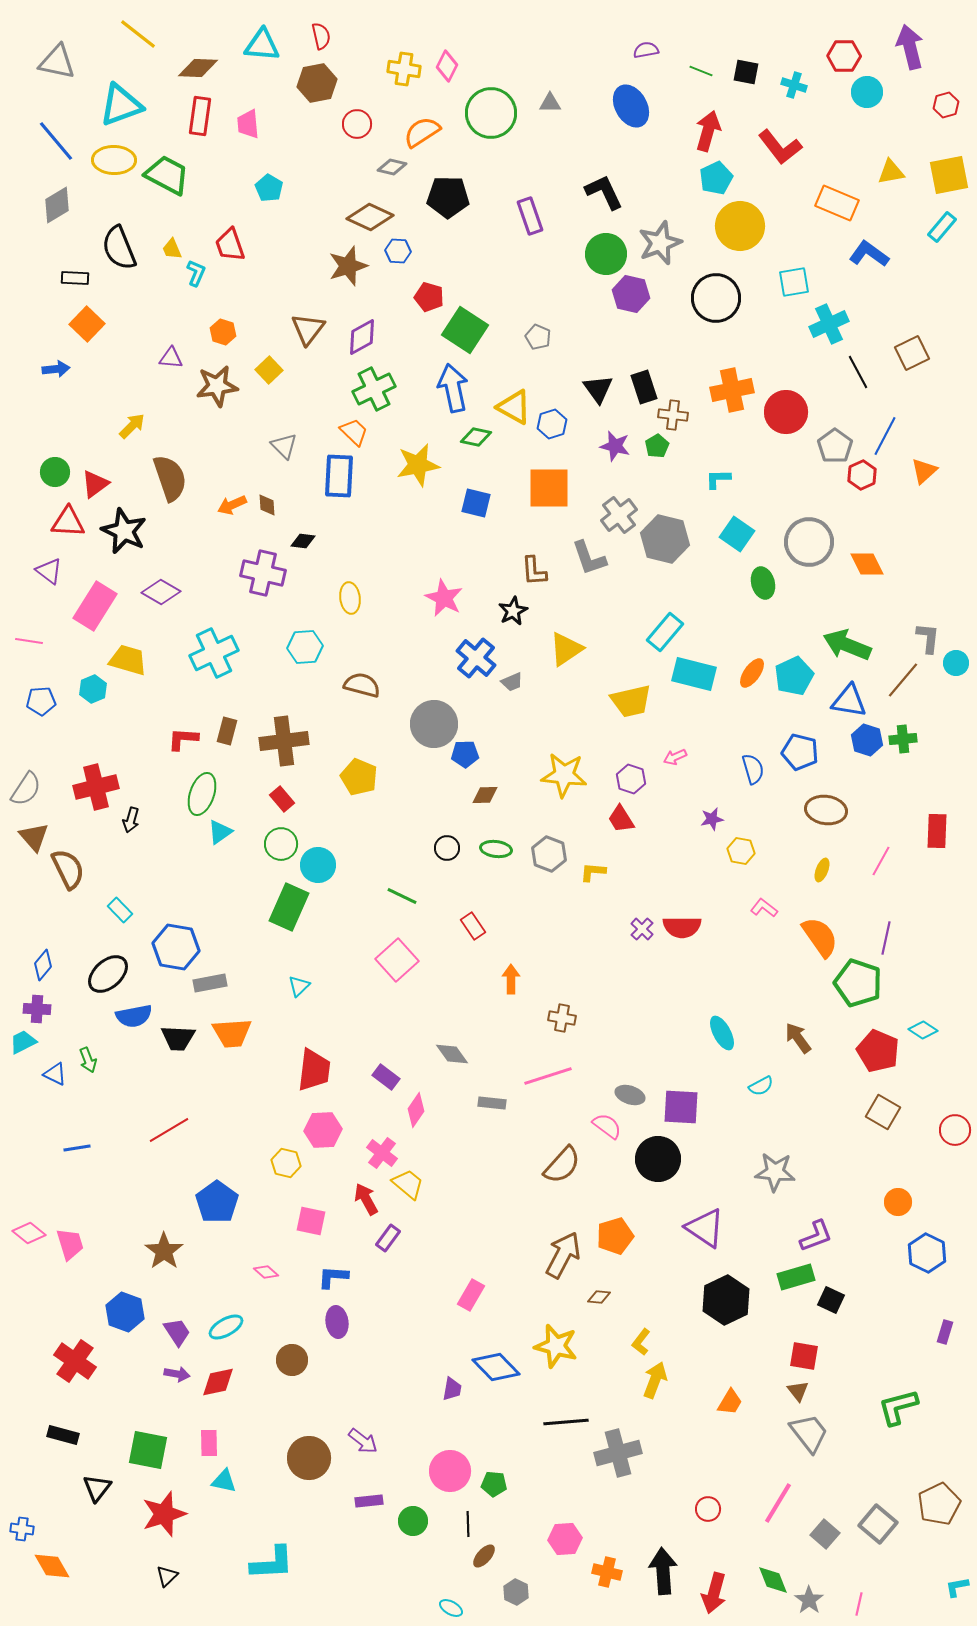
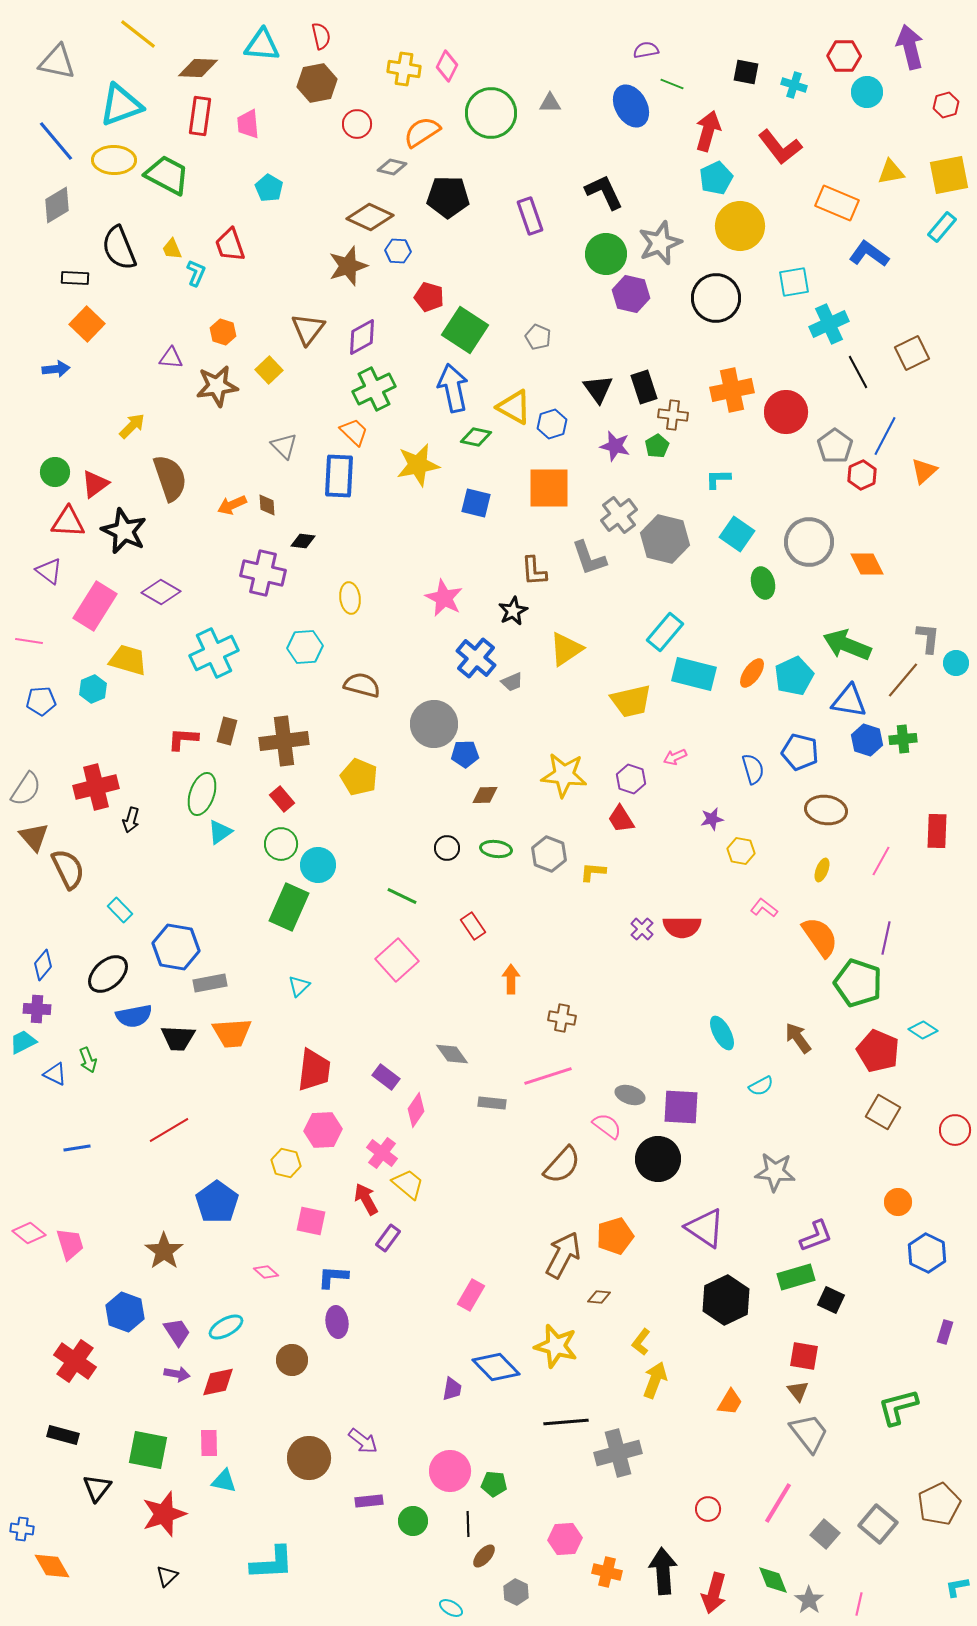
green line at (701, 71): moved 29 px left, 13 px down
